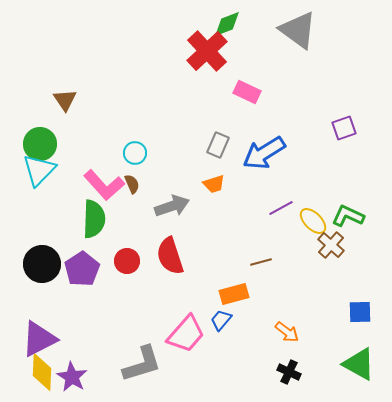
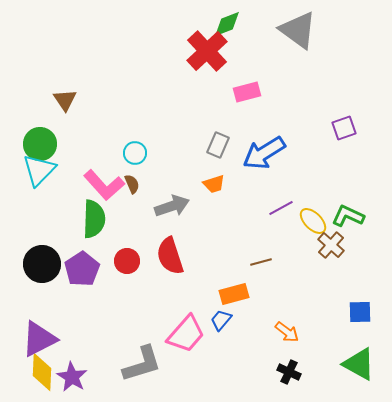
pink rectangle: rotated 40 degrees counterclockwise
